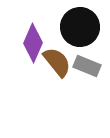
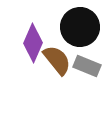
brown semicircle: moved 2 px up
